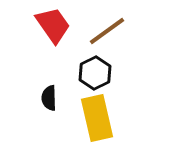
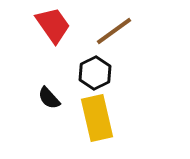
brown line: moved 7 px right
black semicircle: rotated 40 degrees counterclockwise
